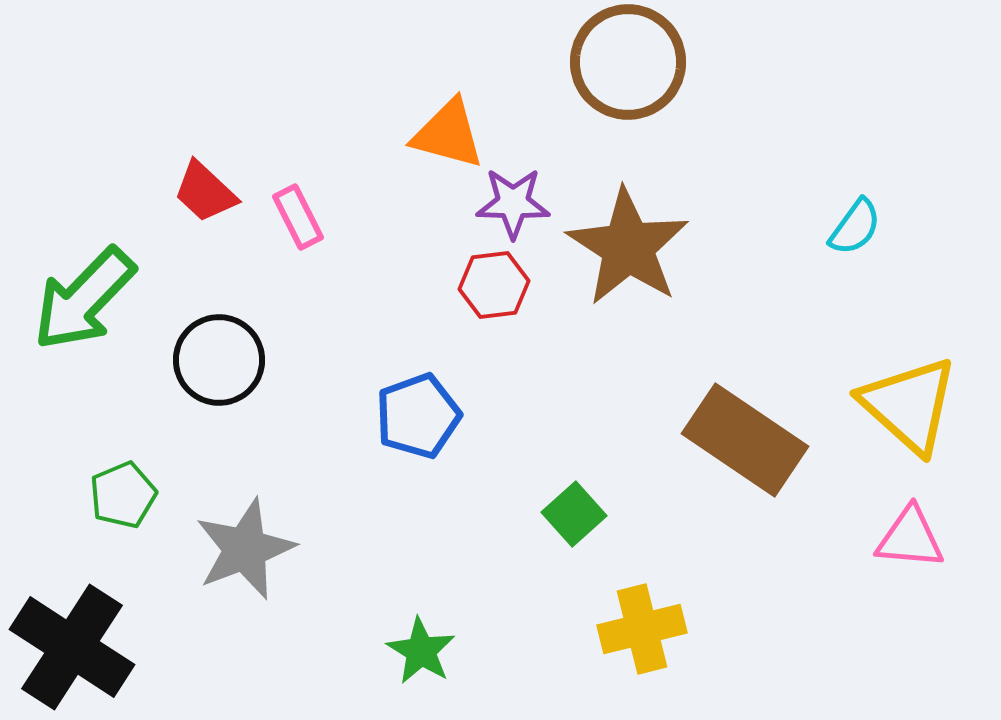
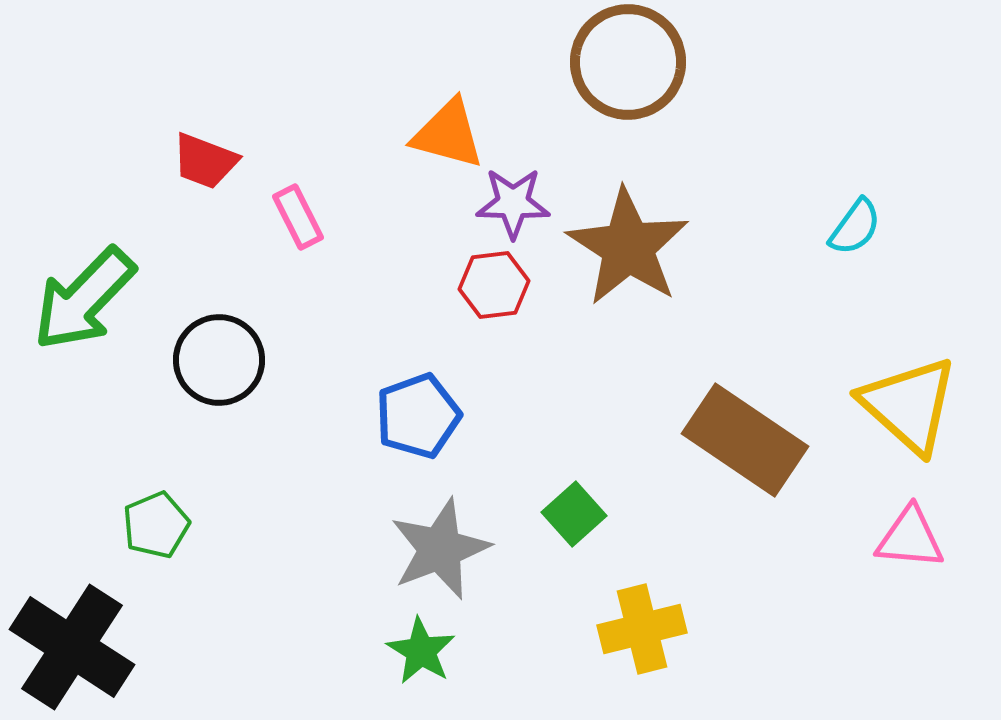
red trapezoid: moved 31 px up; rotated 22 degrees counterclockwise
green pentagon: moved 33 px right, 30 px down
gray star: moved 195 px right
